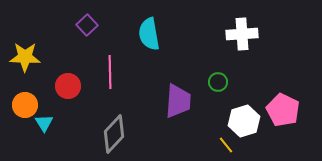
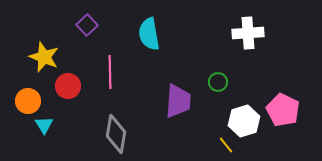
white cross: moved 6 px right, 1 px up
yellow star: moved 19 px right; rotated 20 degrees clockwise
orange circle: moved 3 px right, 4 px up
cyan triangle: moved 2 px down
gray diamond: moved 2 px right; rotated 33 degrees counterclockwise
